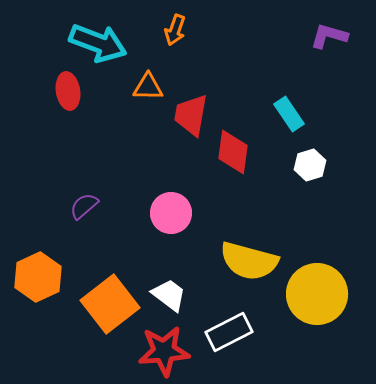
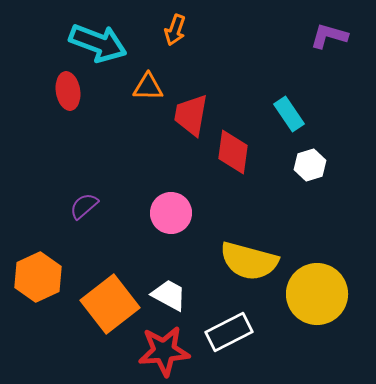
white trapezoid: rotated 9 degrees counterclockwise
